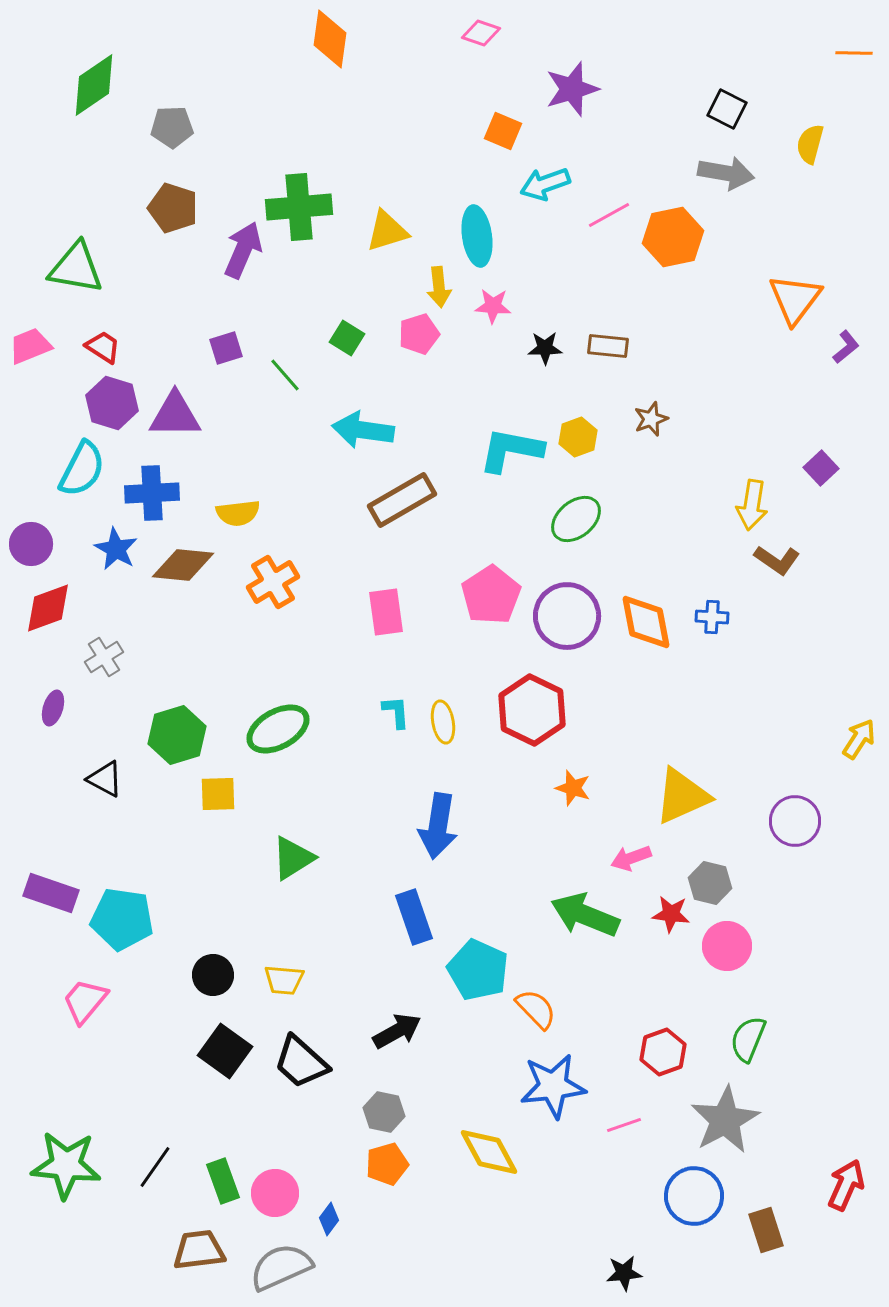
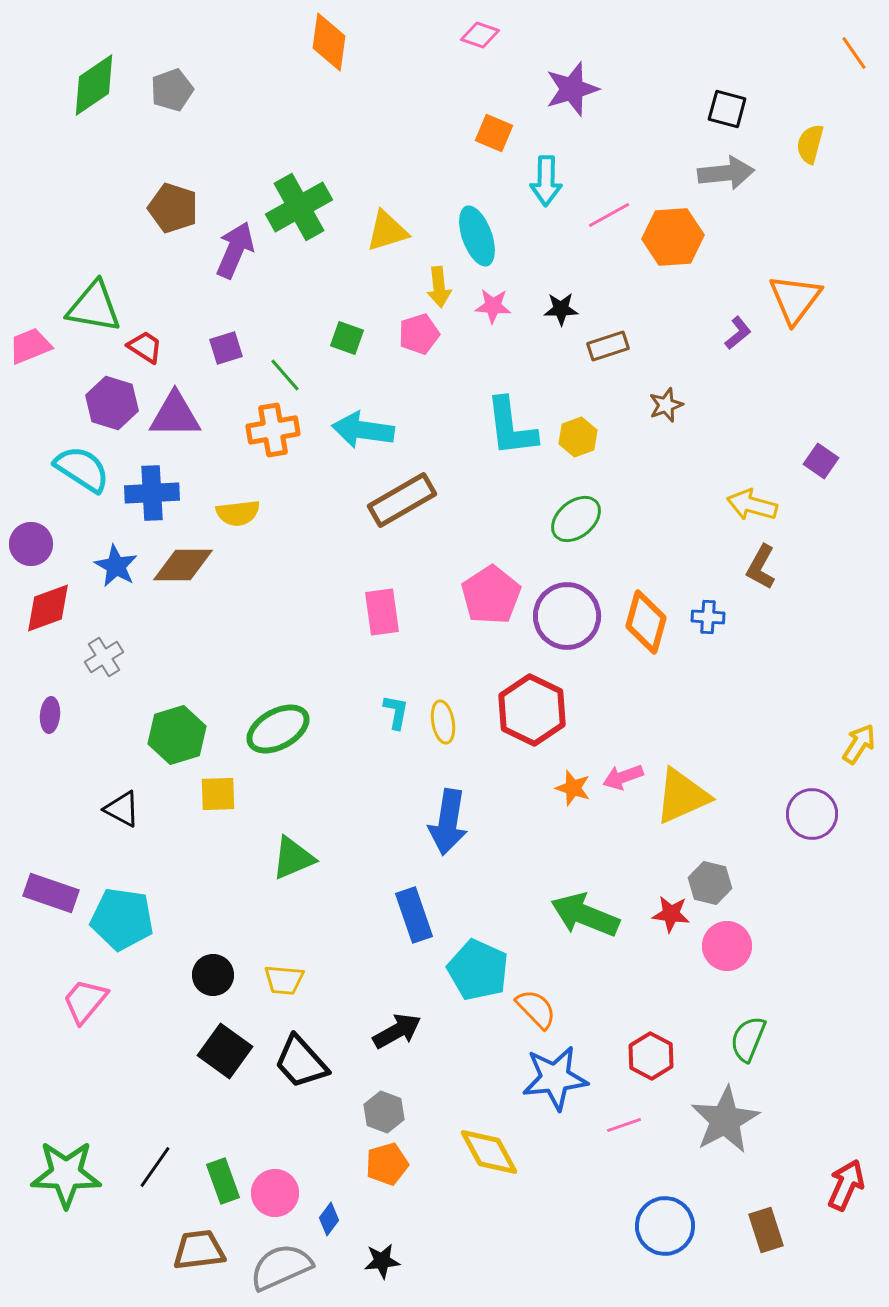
pink diamond at (481, 33): moved 1 px left, 2 px down
orange diamond at (330, 39): moved 1 px left, 3 px down
orange line at (854, 53): rotated 54 degrees clockwise
black square at (727, 109): rotated 12 degrees counterclockwise
gray pentagon at (172, 127): moved 37 px up; rotated 18 degrees counterclockwise
orange square at (503, 131): moved 9 px left, 2 px down
gray arrow at (726, 173): rotated 16 degrees counterclockwise
cyan arrow at (545, 184): moved 1 px right, 3 px up; rotated 69 degrees counterclockwise
green cross at (299, 207): rotated 24 degrees counterclockwise
cyan ellipse at (477, 236): rotated 12 degrees counterclockwise
orange hexagon at (673, 237): rotated 8 degrees clockwise
purple arrow at (243, 250): moved 8 px left
green triangle at (76, 268): moved 18 px right, 39 px down
green square at (347, 338): rotated 12 degrees counterclockwise
brown rectangle at (608, 346): rotated 24 degrees counterclockwise
red trapezoid at (103, 347): moved 42 px right
purple L-shape at (846, 347): moved 108 px left, 14 px up
black star at (545, 348): moved 16 px right, 39 px up
brown star at (651, 419): moved 15 px right, 14 px up
cyan L-shape at (511, 450): moved 23 px up; rotated 108 degrees counterclockwise
purple square at (821, 468): moved 7 px up; rotated 12 degrees counterclockwise
cyan semicircle at (82, 469): rotated 84 degrees counterclockwise
yellow arrow at (752, 505): rotated 96 degrees clockwise
blue star at (116, 549): moved 17 px down
brown L-shape at (777, 560): moved 16 px left, 7 px down; rotated 84 degrees clockwise
brown diamond at (183, 565): rotated 6 degrees counterclockwise
orange cross at (273, 582): moved 152 px up; rotated 21 degrees clockwise
pink rectangle at (386, 612): moved 4 px left
blue cross at (712, 617): moved 4 px left
orange diamond at (646, 622): rotated 26 degrees clockwise
purple ellipse at (53, 708): moved 3 px left, 7 px down; rotated 12 degrees counterclockwise
cyan L-shape at (396, 712): rotated 15 degrees clockwise
yellow arrow at (859, 739): moved 5 px down
black triangle at (105, 779): moved 17 px right, 30 px down
purple circle at (795, 821): moved 17 px right, 7 px up
blue arrow at (438, 826): moved 10 px right, 4 px up
green triangle at (293, 858): rotated 9 degrees clockwise
pink arrow at (631, 858): moved 8 px left, 81 px up
blue rectangle at (414, 917): moved 2 px up
red hexagon at (663, 1052): moved 12 px left, 4 px down; rotated 12 degrees counterclockwise
black trapezoid at (301, 1062): rotated 6 degrees clockwise
blue star at (553, 1086): moved 2 px right, 8 px up
gray hexagon at (384, 1112): rotated 9 degrees clockwise
green star at (66, 1165): moved 9 px down; rotated 4 degrees counterclockwise
blue circle at (694, 1196): moved 29 px left, 30 px down
black star at (624, 1273): moved 242 px left, 12 px up
